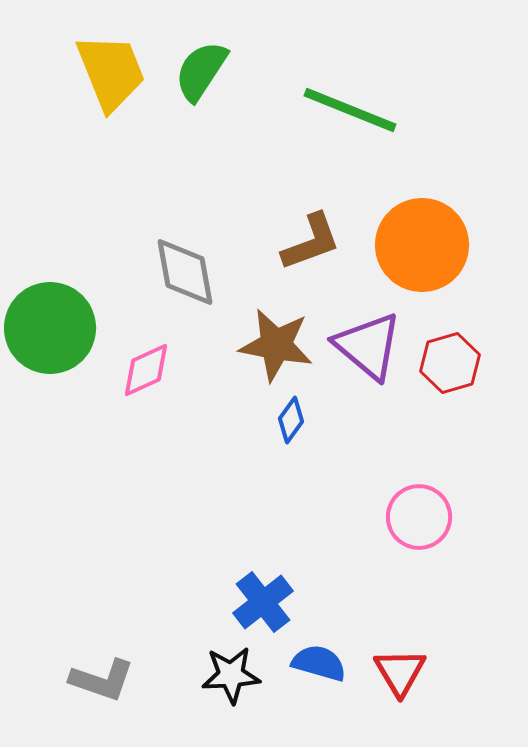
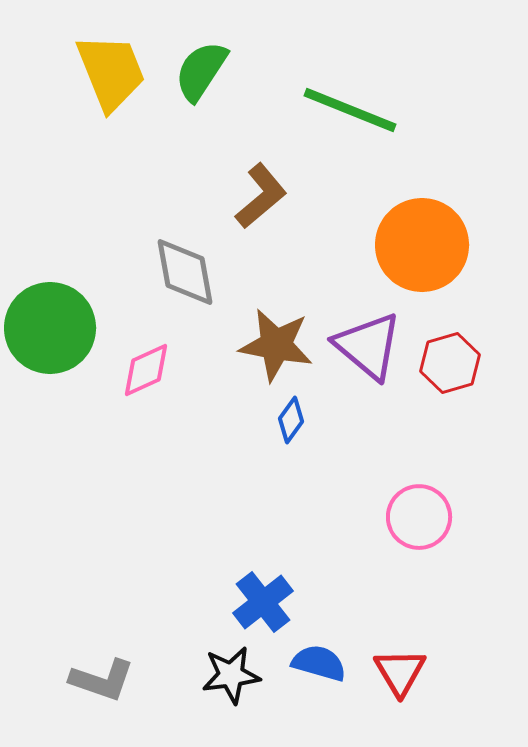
brown L-shape: moved 50 px left, 46 px up; rotated 20 degrees counterclockwise
black star: rotated 4 degrees counterclockwise
